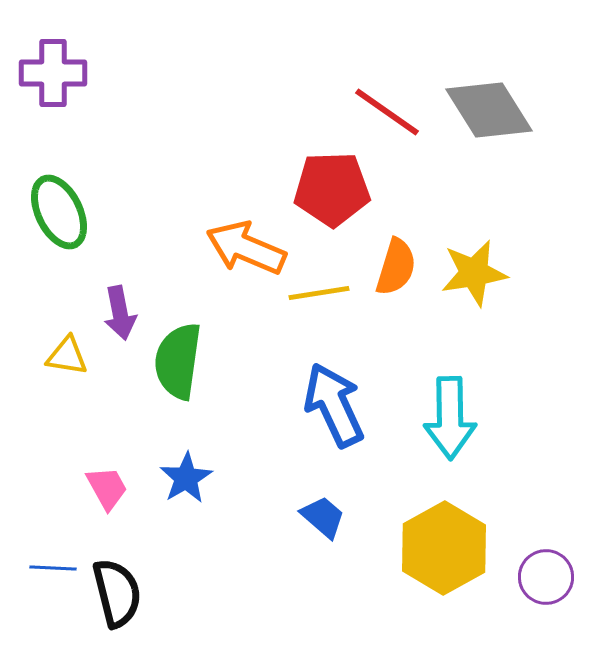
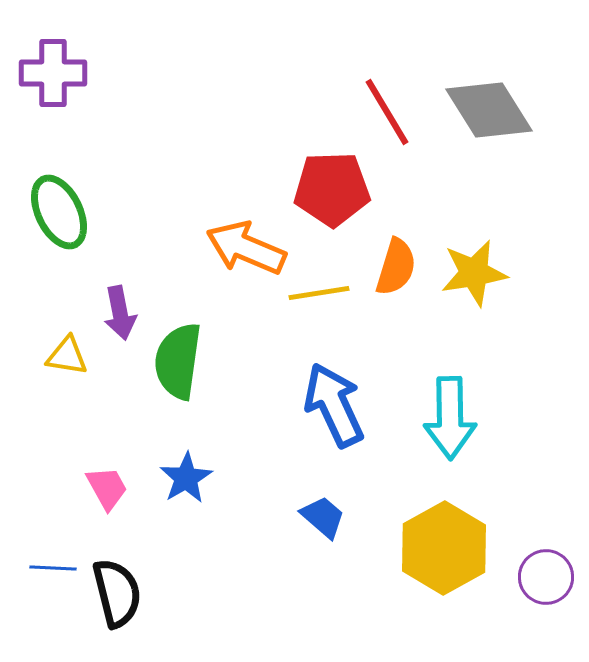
red line: rotated 24 degrees clockwise
